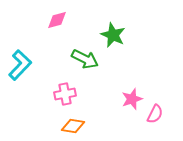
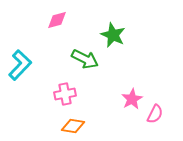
pink star: rotated 10 degrees counterclockwise
